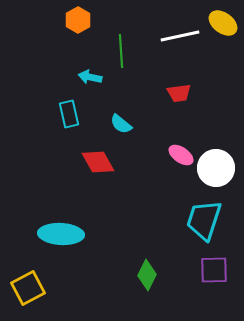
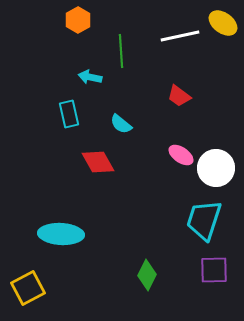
red trapezoid: moved 3 px down; rotated 45 degrees clockwise
